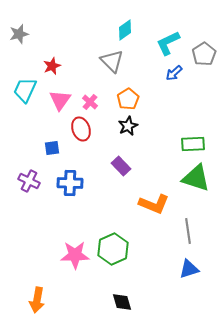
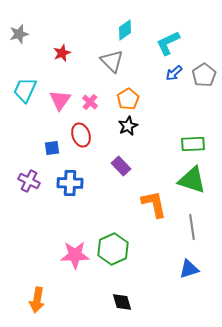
gray pentagon: moved 21 px down
red star: moved 10 px right, 13 px up
red ellipse: moved 6 px down
green triangle: moved 4 px left, 2 px down
orange L-shape: rotated 124 degrees counterclockwise
gray line: moved 4 px right, 4 px up
